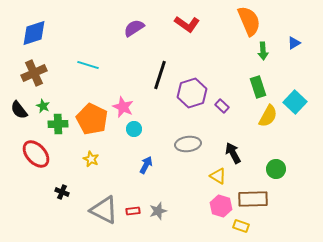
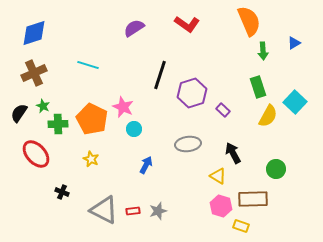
purple rectangle: moved 1 px right, 4 px down
black semicircle: moved 3 px down; rotated 72 degrees clockwise
